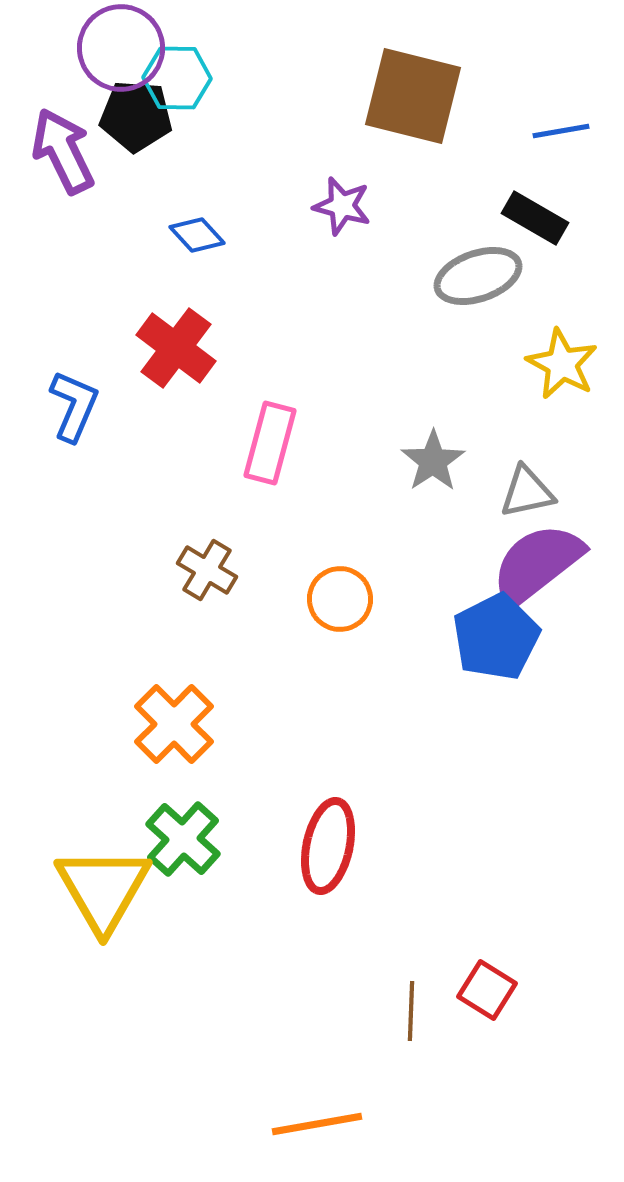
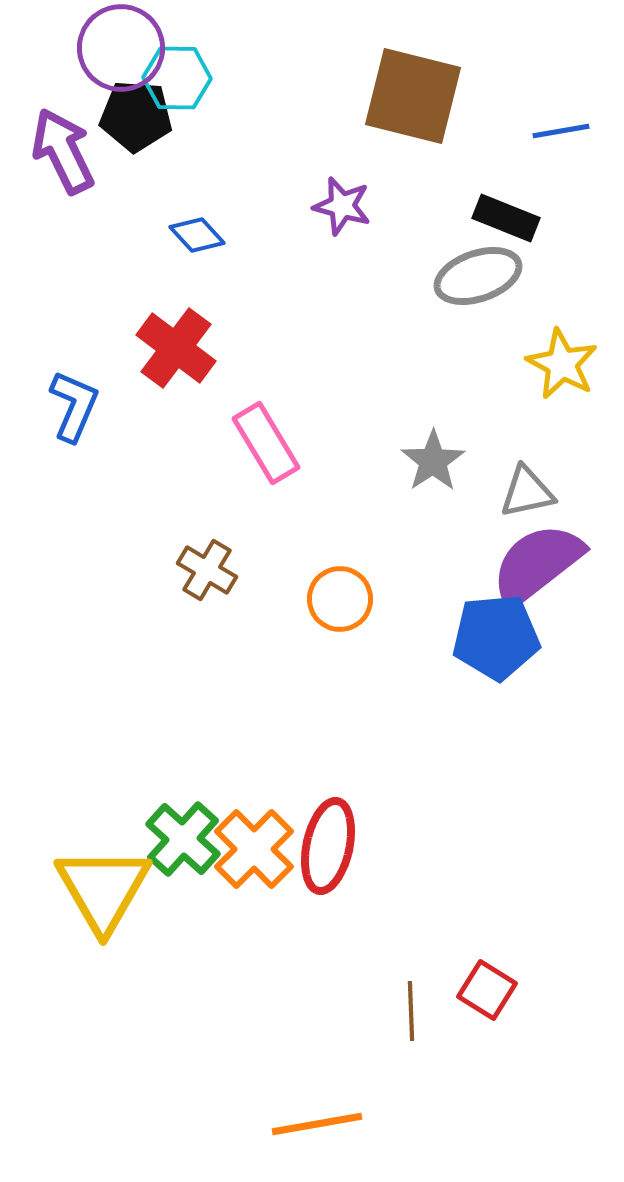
black rectangle: moved 29 px left; rotated 8 degrees counterclockwise
pink rectangle: moved 4 px left; rotated 46 degrees counterclockwise
blue pentagon: rotated 22 degrees clockwise
orange cross: moved 80 px right, 125 px down
brown line: rotated 4 degrees counterclockwise
